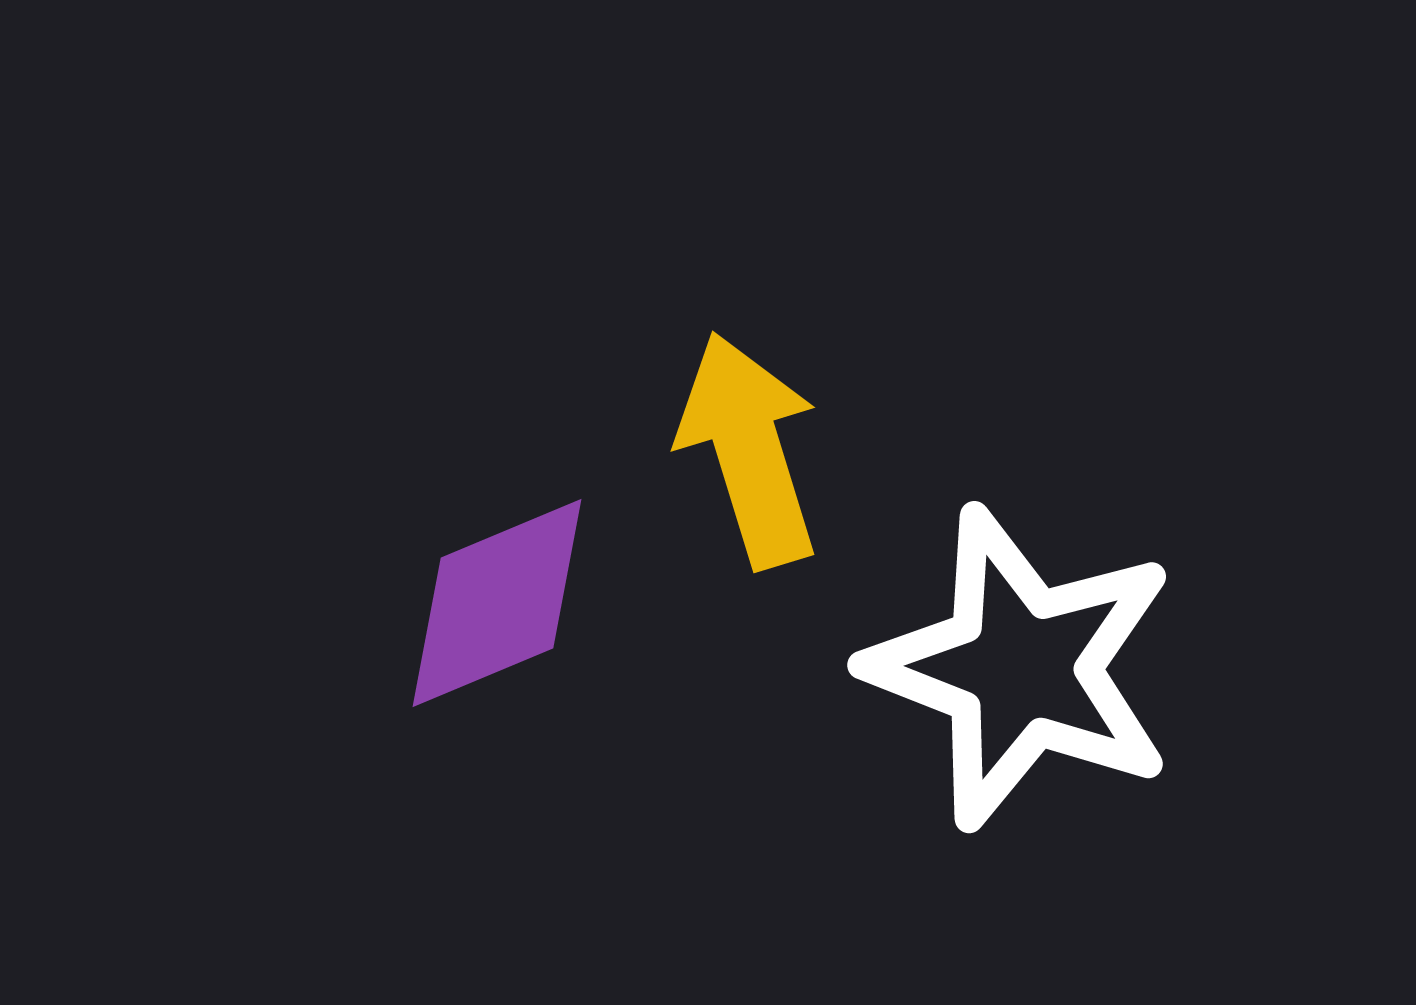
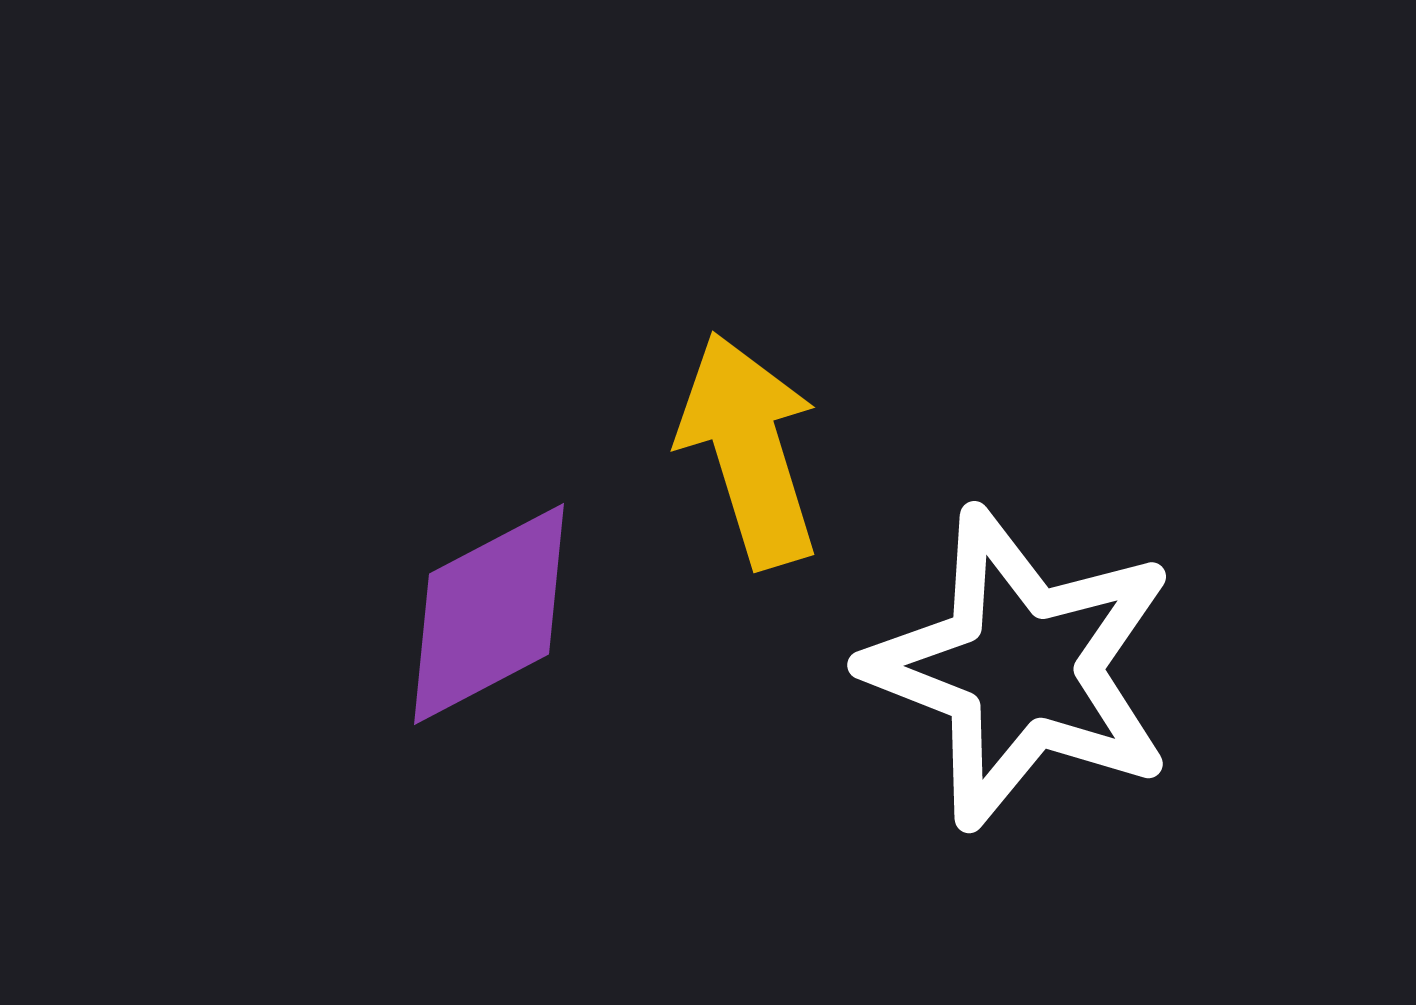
purple diamond: moved 8 px left, 11 px down; rotated 5 degrees counterclockwise
